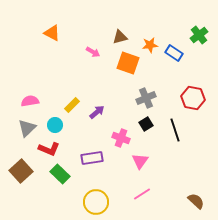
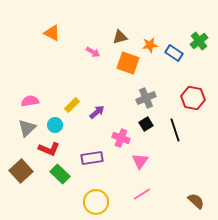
green cross: moved 6 px down
